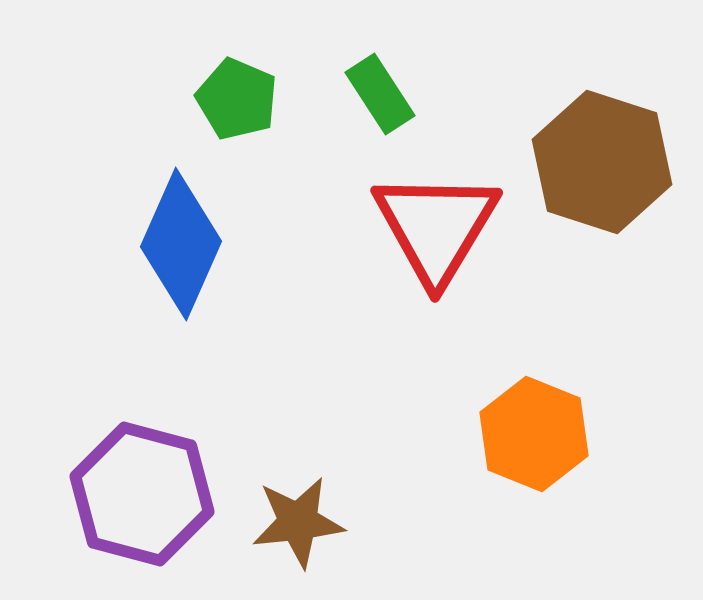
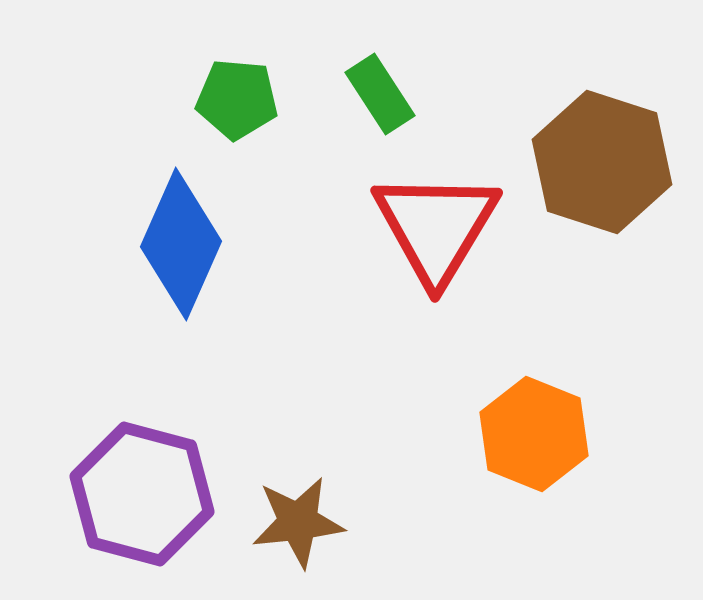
green pentagon: rotated 18 degrees counterclockwise
